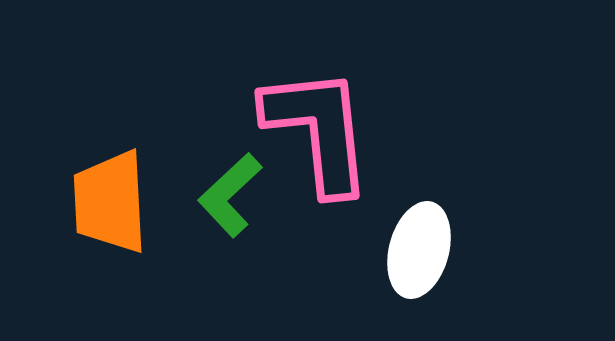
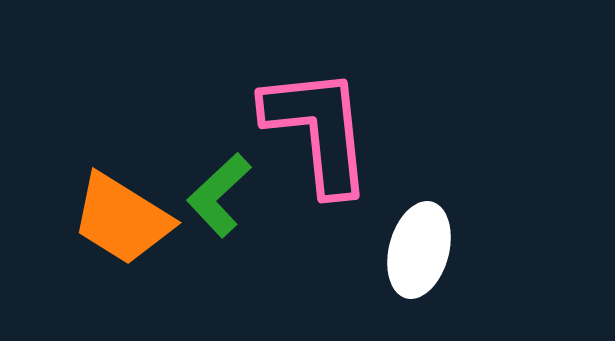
green L-shape: moved 11 px left
orange trapezoid: moved 12 px right, 17 px down; rotated 55 degrees counterclockwise
